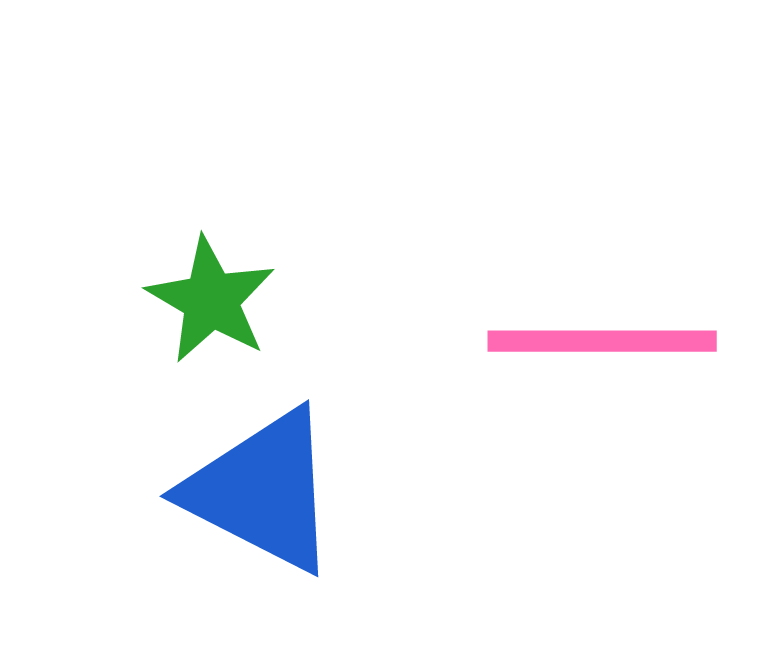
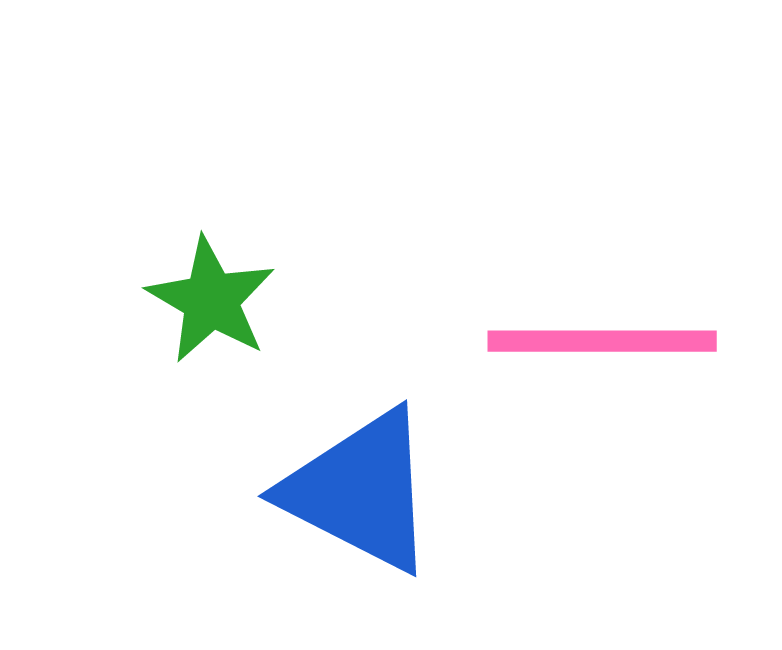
blue triangle: moved 98 px right
